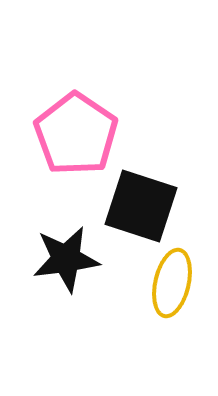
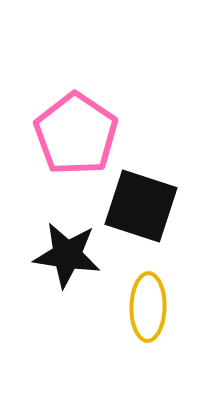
black star: moved 1 px right, 4 px up; rotated 16 degrees clockwise
yellow ellipse: moved 24 px left, 24 px down; rotated 12 degrees counterclockwise
